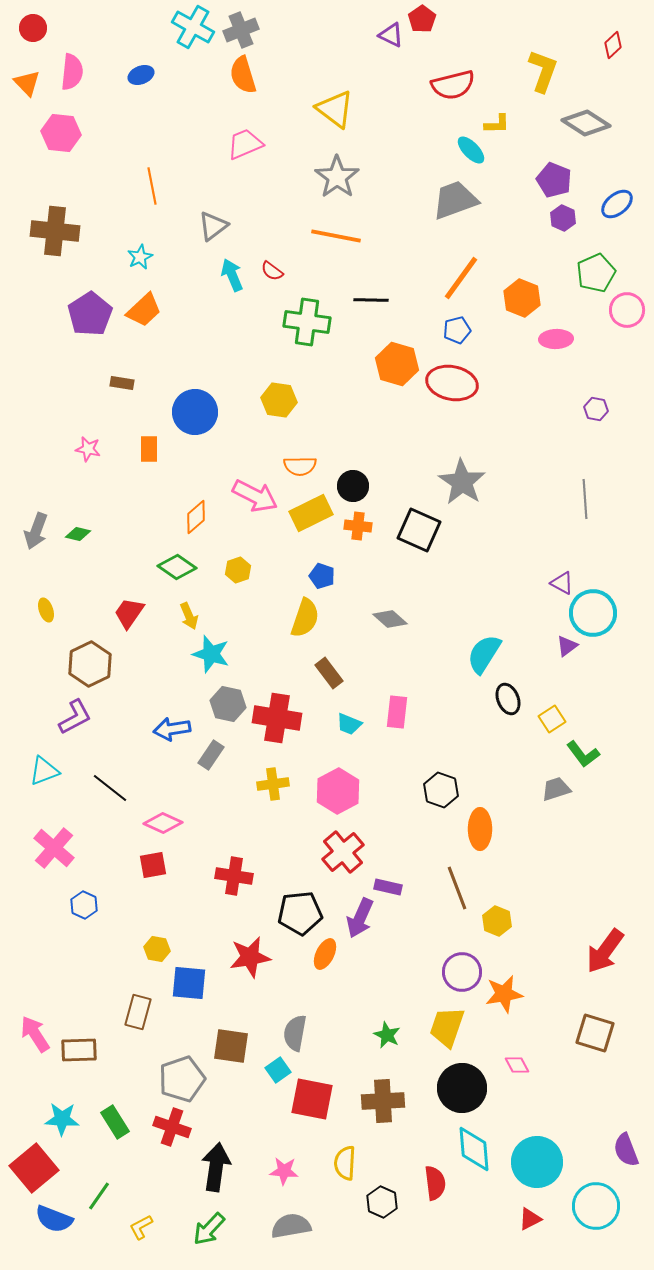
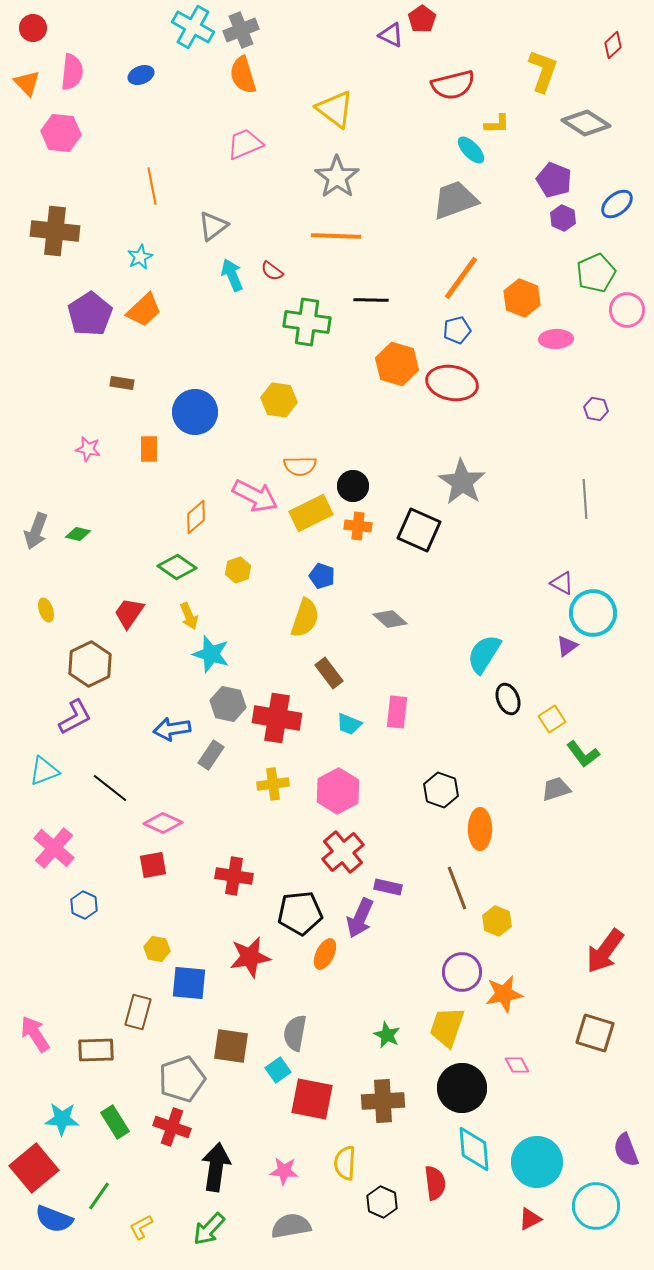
orange line at (336, 236): rotated 9 degrees counterclockwise
brown rectangle at (79, 1050): moved 17 px right
